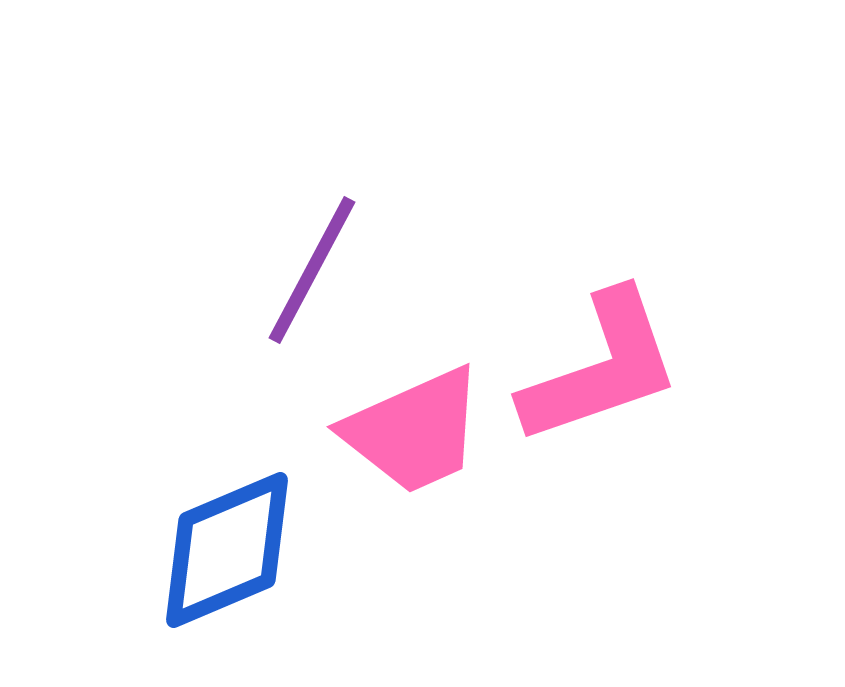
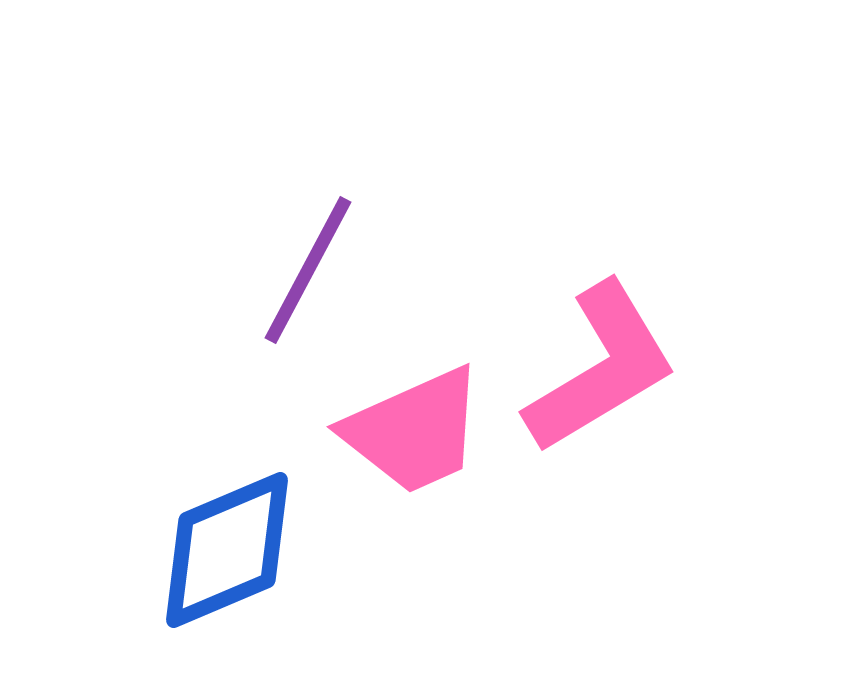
purple line: moved 4 px left
pink L-shape: rotated 12 degrees counterclockwise
